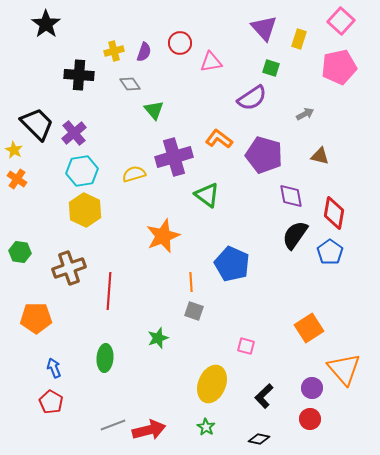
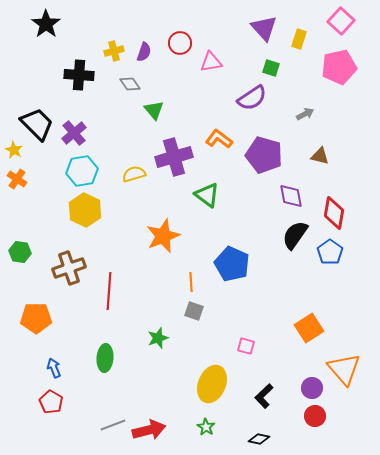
red circle at (310, 419): moved 5 px right, 3 px up
